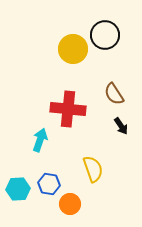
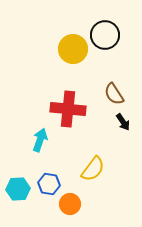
black arrow: moved 2 px right, 4 px up
yellow semicircle: rotated 56 degrees clockwise
